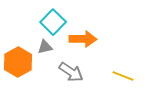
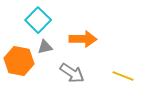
cyan square: moved 15 px left, 2 px up
orange hexagon: moved 1 px right, 1 px up; rotated 20 degrees counterclockwise
gray arrow: moved 1 px right, 1 px down
